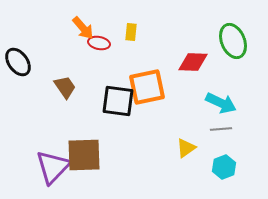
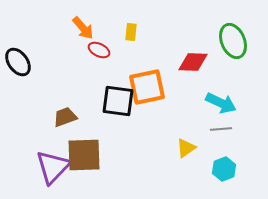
red ellipse: moved 7 px down; rotated 15 degrees clockwise
brown trapezoid: moved 30 px down; rotated 75 degrees counterclockwise
cyan hexagon: moved 2 px down
